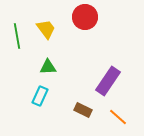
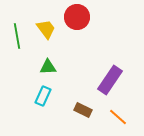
red circle: moved 8 px left
purple rectangle: moved 2 px right, 1 px up
cyan rectangle: moved 3 px right
